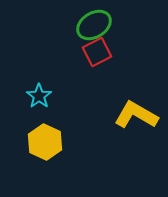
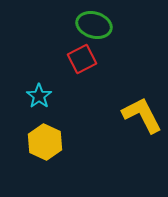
green ellipse: rotated 48 degrees clockwise
red square: moved 15 px left, 7 px down
yellow L-shape: moved 6 px right; rotated 33 degrees clockwise
